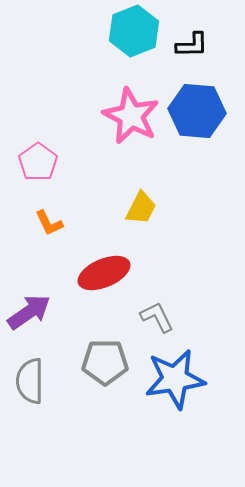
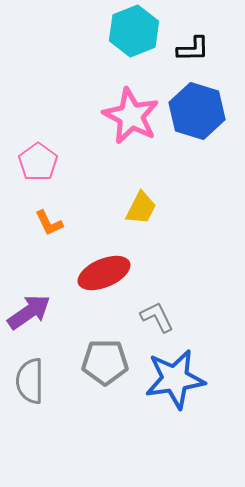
black L-shape: moved 1 px right, 4 px down
blue hexagon: rotated 12 degrees clockwise
